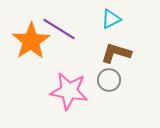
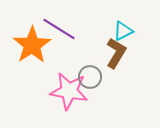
cyan triangle: moved 12 px right, 12 px down
orange star: moved 1 px right, 4 px down
brown L-shape: rotated 104 degrees clockwise
gray circle: moved 19 px left, 3 px up
